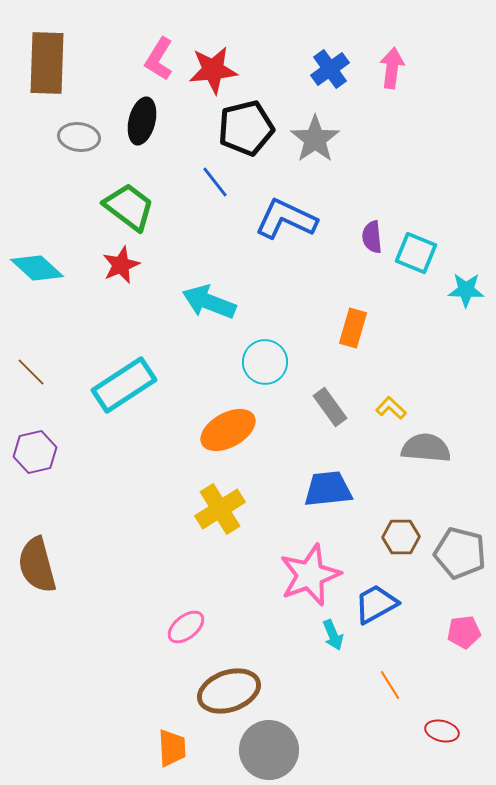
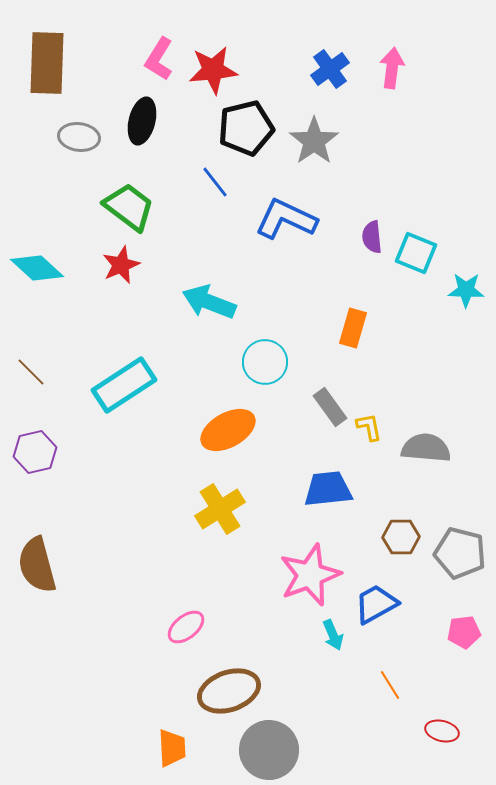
gray star at (315, 139): moved 1 px left, 2 px down
yellow L-shape at (391, 408): moved 22 px left, 19 px down; rotated 36 degrees clockwise
